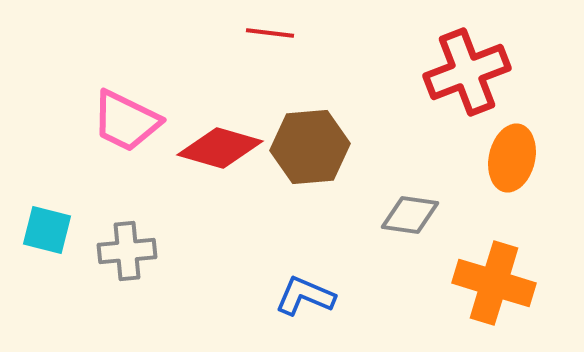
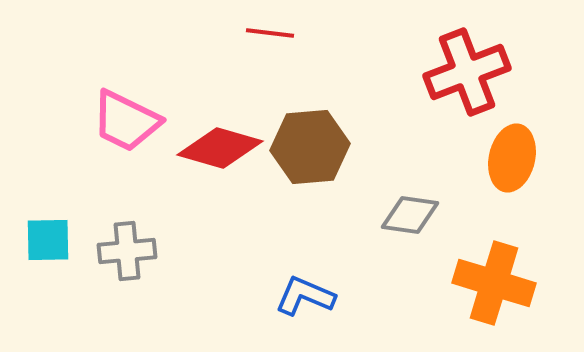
cyan square: moved 1 px right, 10 px down; rotated 15 degrees counterclockwise
